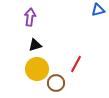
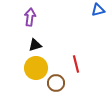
red line: rotated 42 degrees counterclockwise
yellow circle: moved 1 px left, 1 px up
